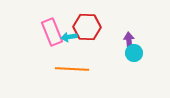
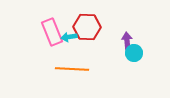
purple arrow: moved 2 px left
